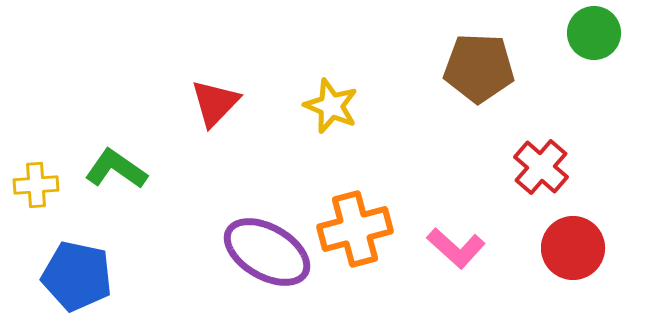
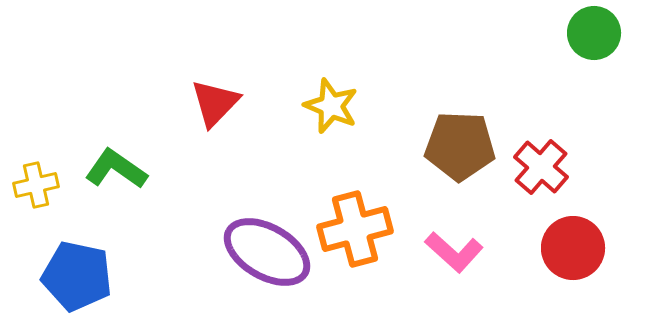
brown pentagon: moved 19 px left, 78 px down
yellow cross: rotated 9 degrees counterclockwise
pink L-shape: moved 2 px left, 4 px down
